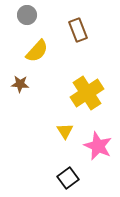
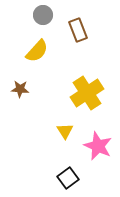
gray circle: moved 16 px right
brown star: moved 5 px down
